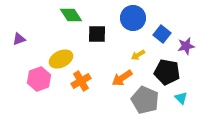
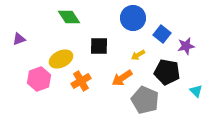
green diamond: moved 2 px left, 2 px down
black square: moved 2 px right, 12 px down
cyan triangle: moved 15 px right, 7 px up
